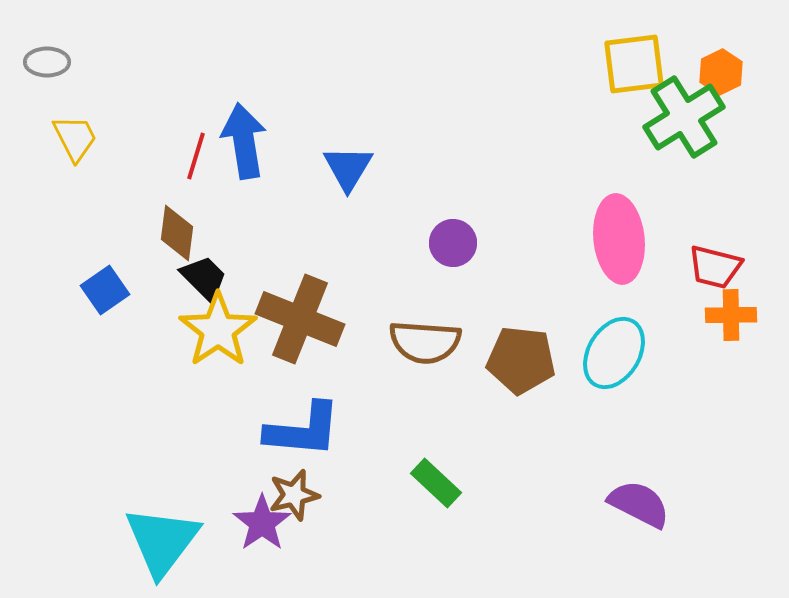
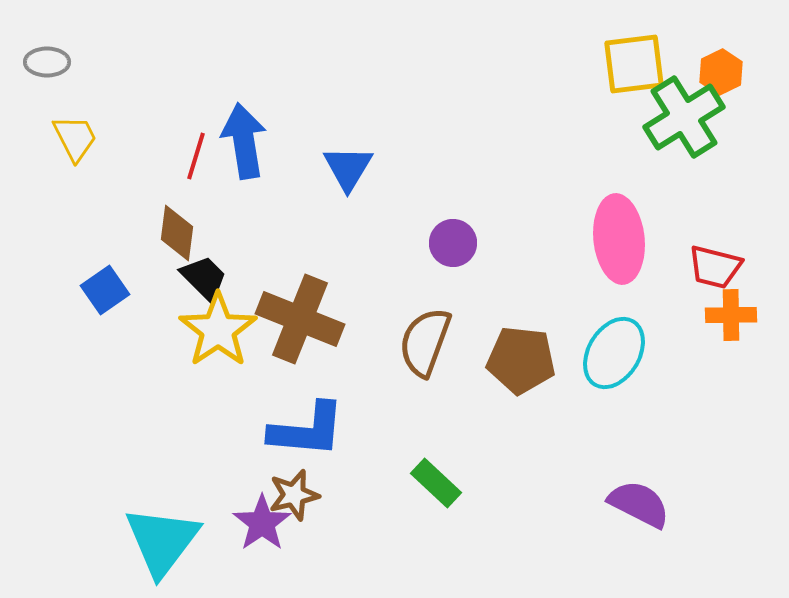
brown semicircle: rotated 106 degrees clockwise
blue L-shape: moved 4 px right
